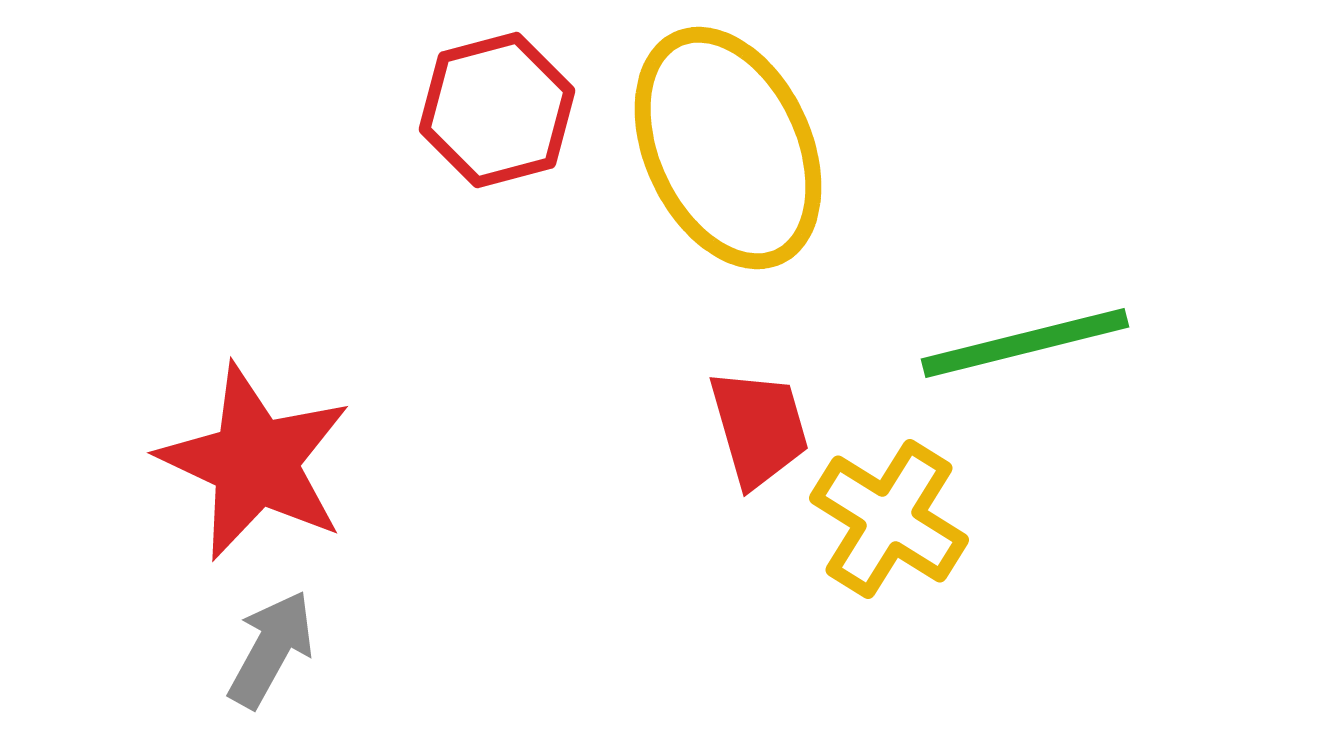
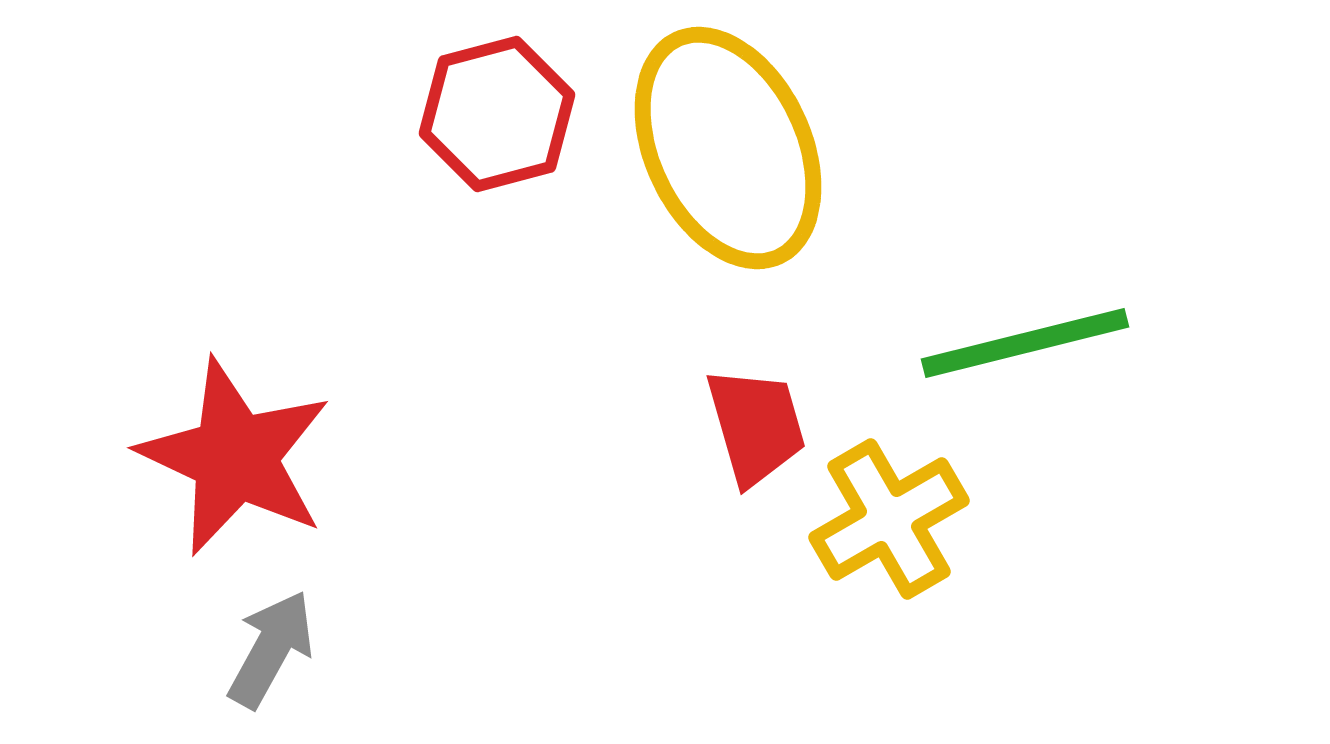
red hexagon: moved 4 px down
red trapezoid: moved 3 px left, 2 px up
red star: moved 20 px left, 5 px up
yellow cross: rotated 28 degrees clockwise
